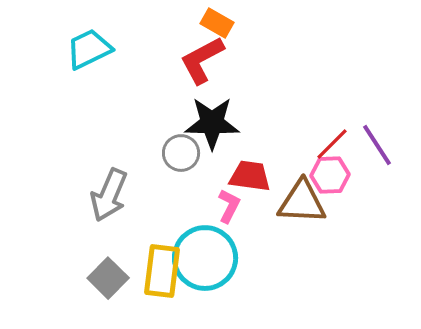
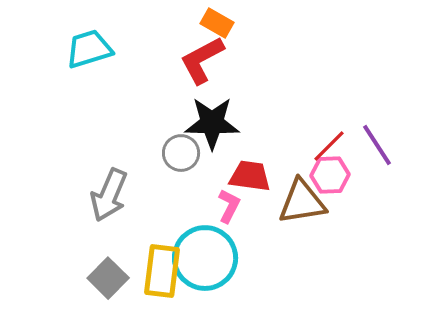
cyan trapezoid: rotated 9 degrees clockwise
red line: moved 3 px left, 2 px down
brown triangle: rotated 12 degrees counterclockwise
